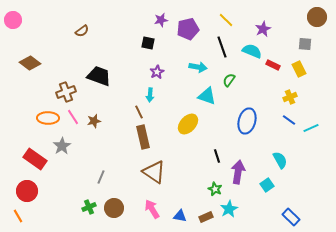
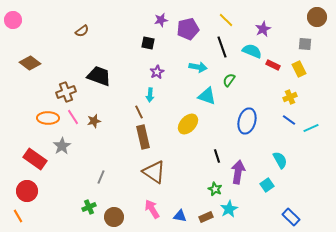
brown circle at (114, 208): moved 9 px down
